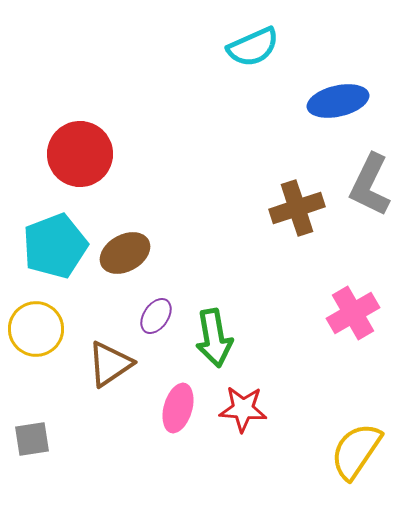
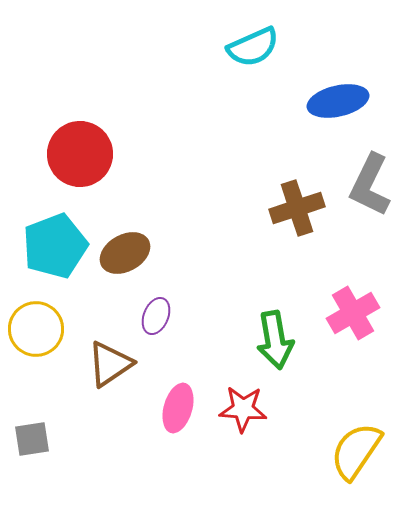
purple ellipse: rotated 12 degrees counterclockwise
green arrow: moved 61 px right, 2 px down
